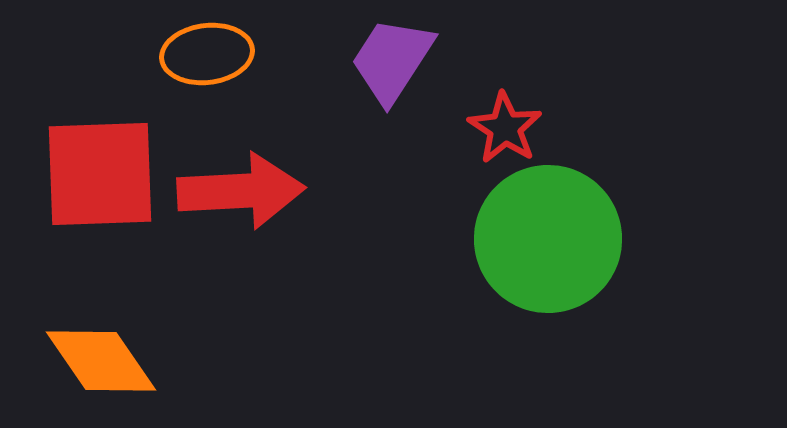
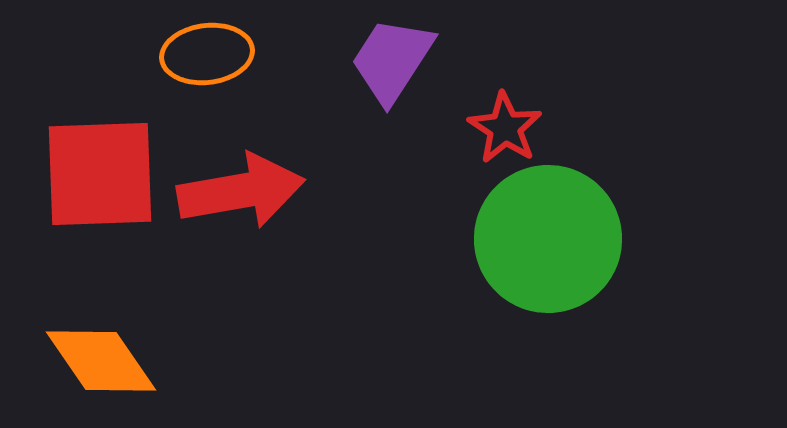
red arrow: rotated 7 degrees counterclockwise
